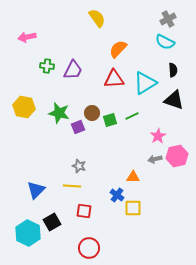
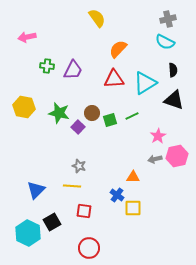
gray cross: rotated 14 degrees clockwise
purple square: rotated 24 degrees counterclockwise
